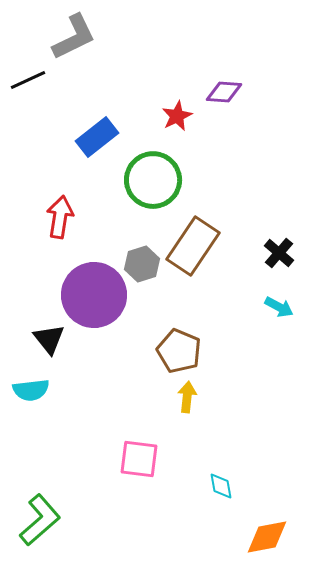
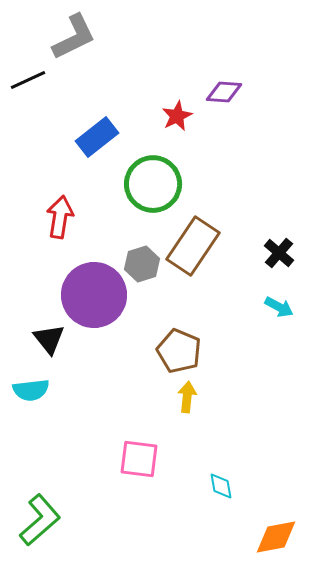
green circle: moved 4 px down
orange diamond: moved 9 px right
